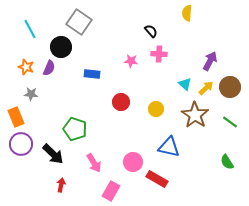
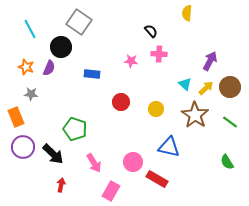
purple circle: moved 2 px right, 3 px down
